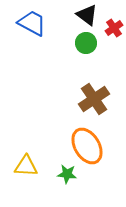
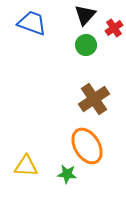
black triangle: moved 2 px left; rotated 35 degrees clockwise
blue trapezoid: rotated 8 degrees counterclockwise
green circle: moved 2 px down
